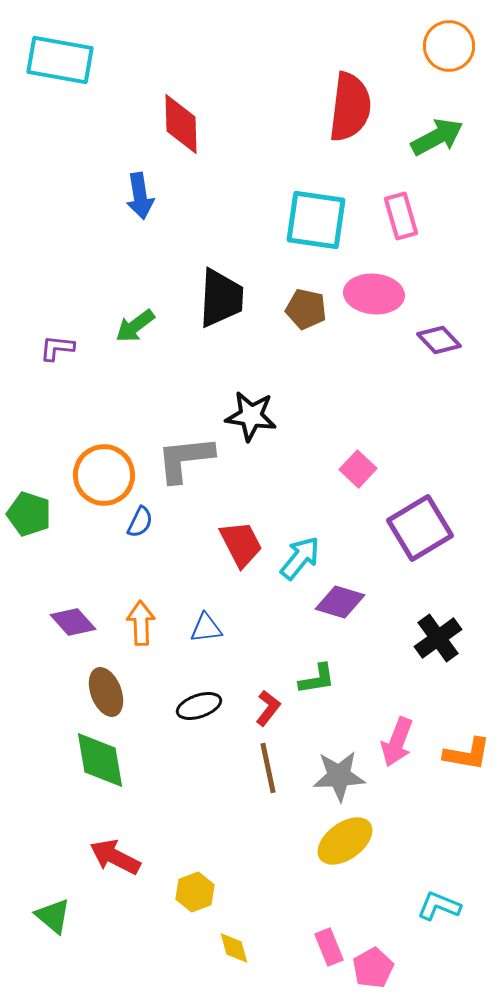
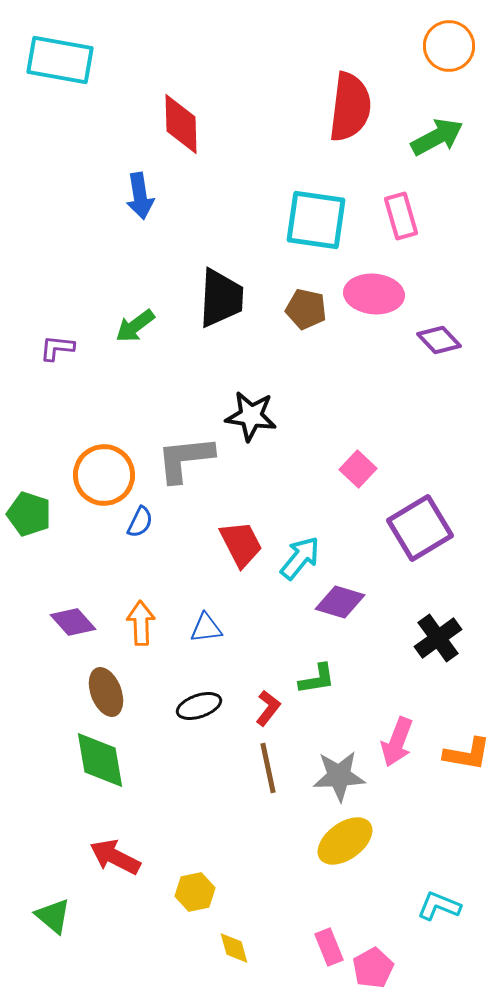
yellow hexagon at (195, 892): rotated 9 degrees clockwise
